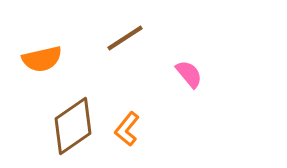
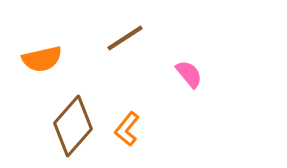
brown diamond: rotated 14 degrees counterclockwise
